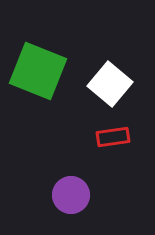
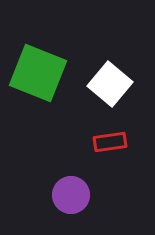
green square: moved 2 px down
red rectangle: moved 3 px left, 5 px down
